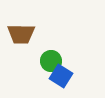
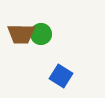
green circle: moved 10 px left, 27 px up
